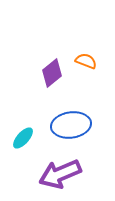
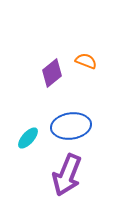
blue ellipse: moved 1 px down
cyan ellipse: moved 5 px right
purple arrow: moved 7 px right, 1 px down; rotated 45 degrees counterclockwise
